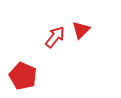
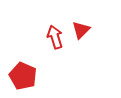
red arrow: rotated 55 degrees counterclockwise
